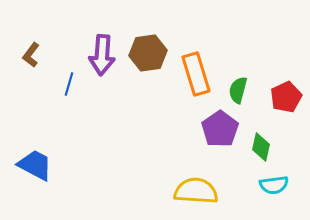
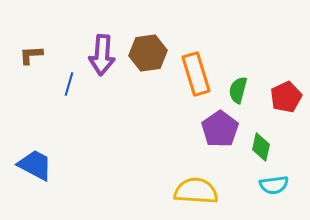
brown L-shape: rotated 50 degrees clockwise
